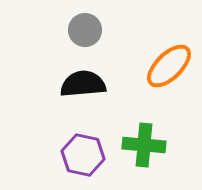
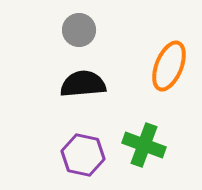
gray circle: moved 6 px left
orange ellipse: rotated 24 degrees counterclockwise
green cross: rotated 15 degrees clockwise
